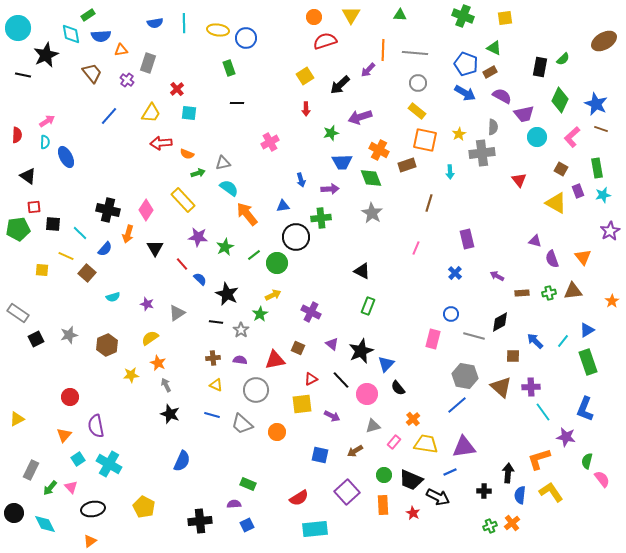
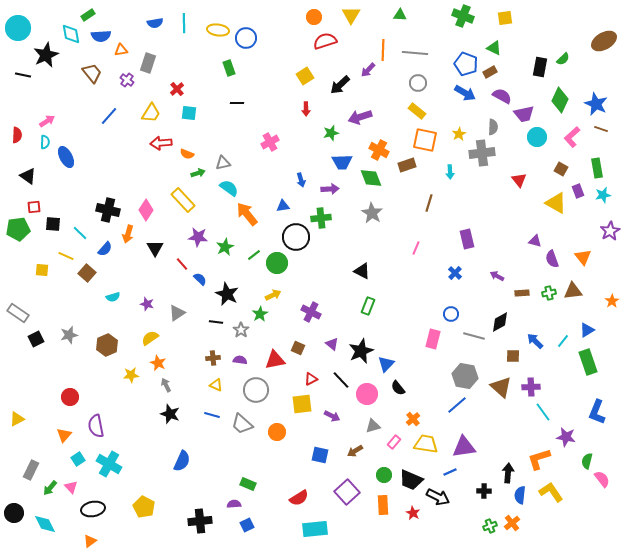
blue L-shape at (585, 409): moved 12 px right, 3 px down
